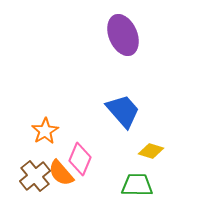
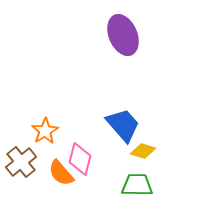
blue trapezoid: moved 14 px down
yellow diamond: moved 8 px left
pink diamond: rotated 8 degrees counterclockwise
brown cross: moved 14 px left, 14 px up
